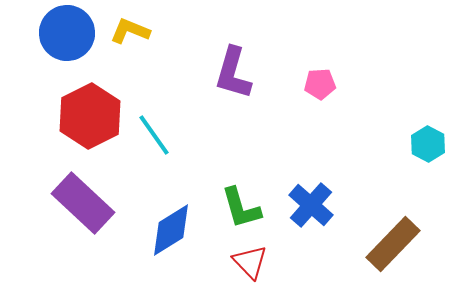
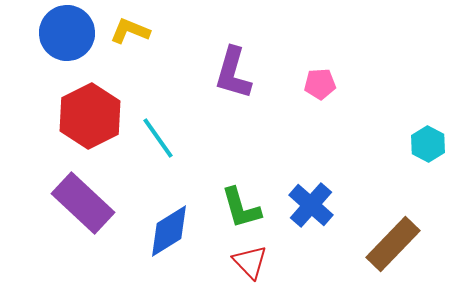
cyan line: moved 4 px right, 3 px down
blue diamond: moved 2 px left, 1 px down
